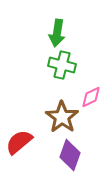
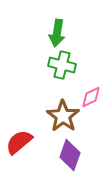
brown star: moved 1 px right, 1 px up
